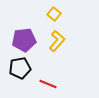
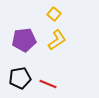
yellow L-shape: moved 1 px up; rotated 15 degrees clockwise
black pentagon: moved 10 px down
